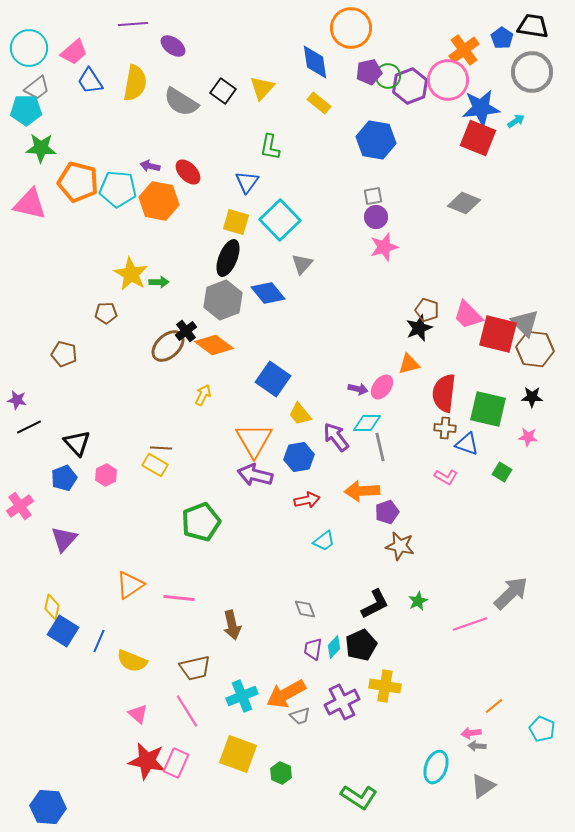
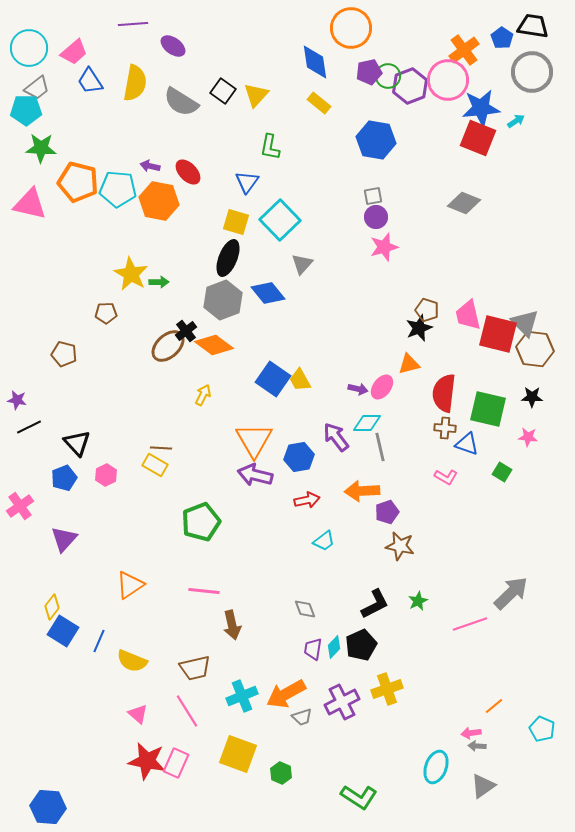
yellow triangle at (262, 88): moved 6 px left, 7 px down
pink trapezoid at (468, 315): rotated 32 degrees clockwise
yellow trapezoid at (300, 414): moved 34 px up; rotated 10 degrees clockwise
pink line at (179, 598): moved 25 px right, 7 px up
yellow diamond at (52, 607): rotated 25 degrees clockwise
yellow cross at (385, 686): moved 2 px right, 3 px down; rotated 28 degrees counterclockwise
gray trapezoid at (300, 716): moved 2 px right, 1 px down
